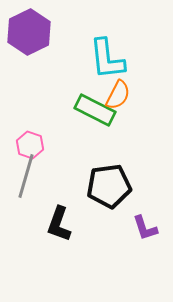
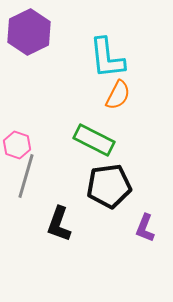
cyan L-shape: moved 1 px up
green rectangle: moved 1 px left, 30 px down
pink hexagon: moved 13 px left
purple L-shape: rotated 40 degrees clockwise
